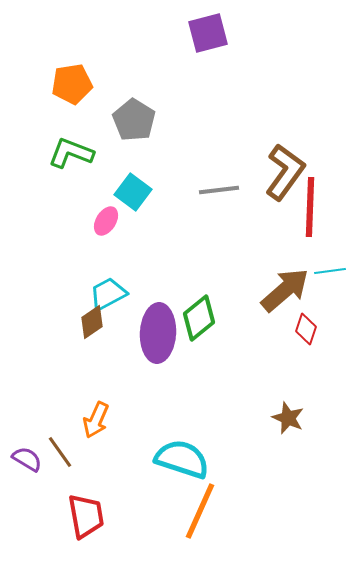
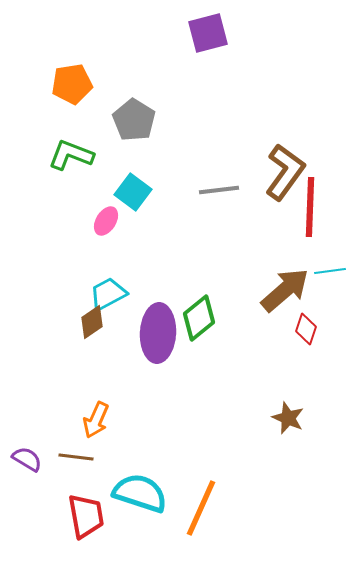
green L-shape: moved 2 px down
brown line: moved 16 px right, 5 px down; rotated 48 degrees counterclockwise
cyan semicircle: moved 42 px left, 34 px down
orange line: moved 1 px right, 3 px up
